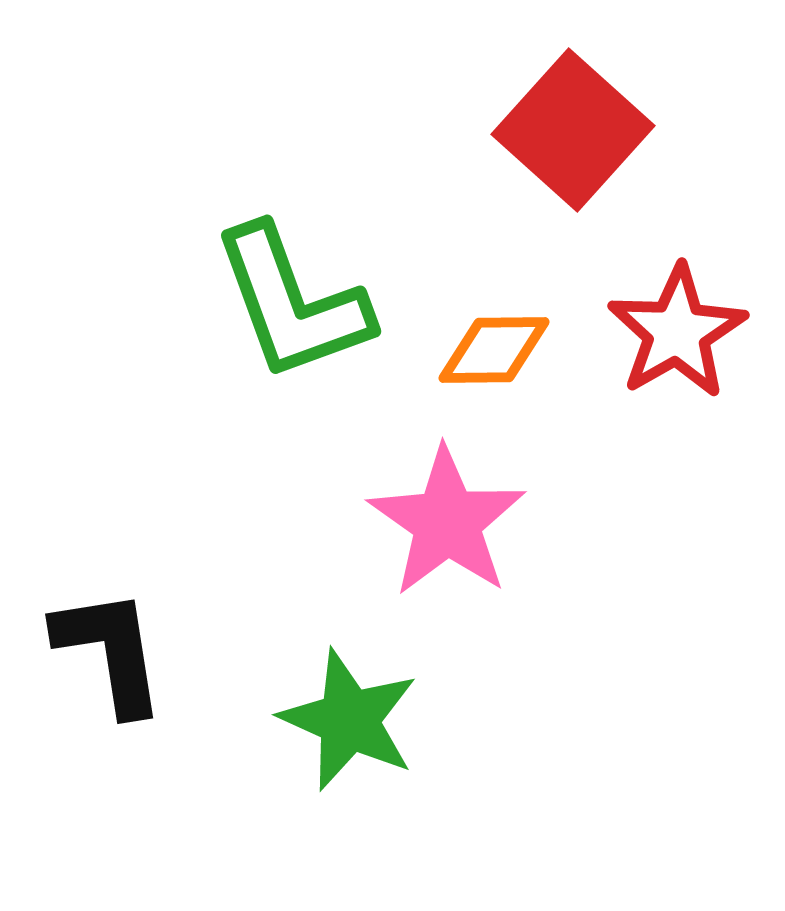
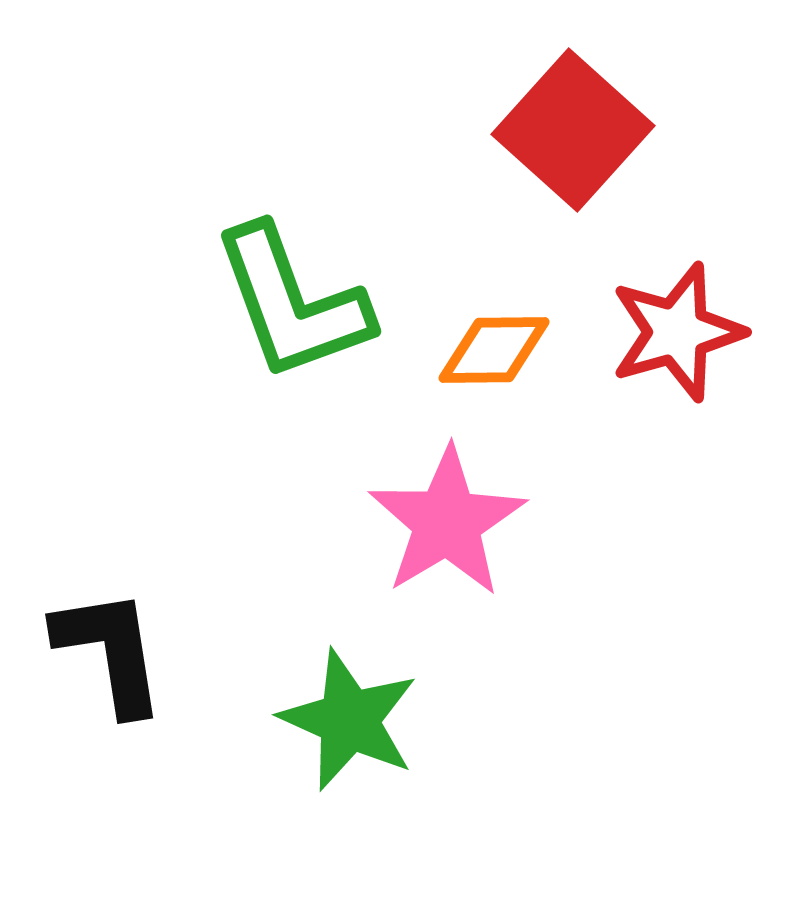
red star: rotated 14 degrees clockwise
pink star: rotated 6 degrees clockwise
